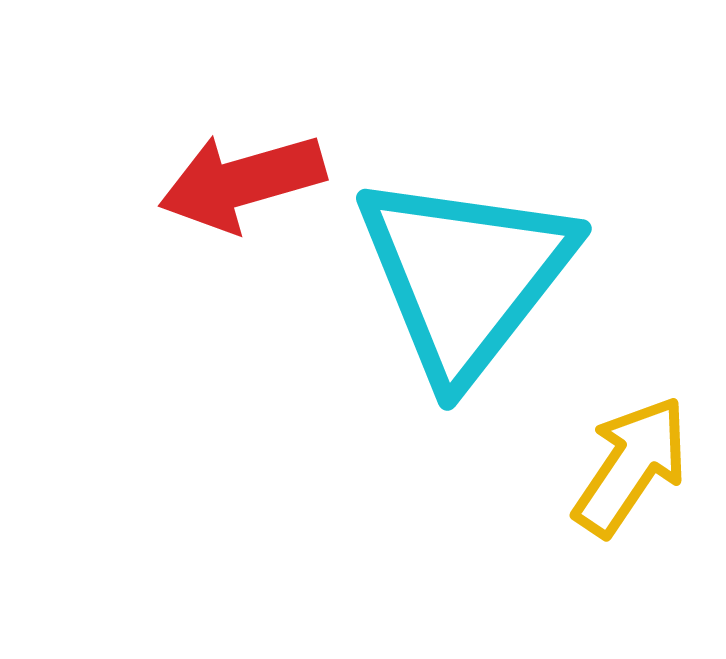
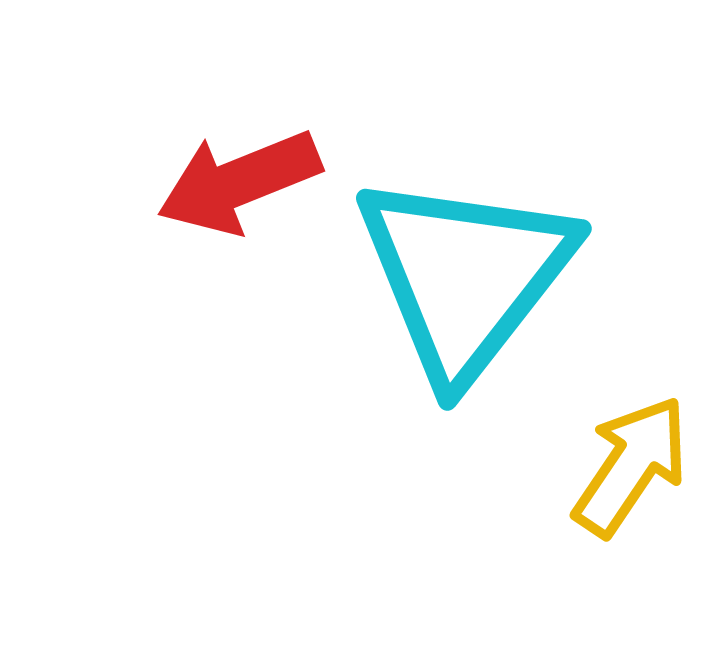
red arrow: moved 3 px left; rotated 6 degrees counterclockwise
